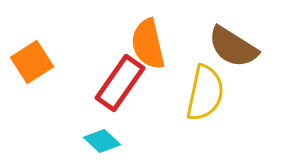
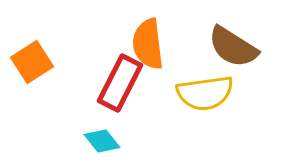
orange semicircle: rotated 6 degrees clockwise
red rectangle: rotated 8 degrees counterclockwise
yellow semicircle: rotated 70 degrees clockwise
cyan diamond: rotated 9 degrees clockwise
